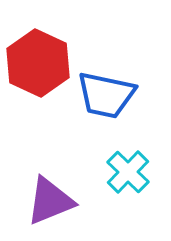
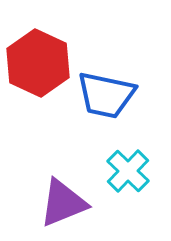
cyan cross: moved 1 px up
purple triangle: moved 13 px right, 2 px down
